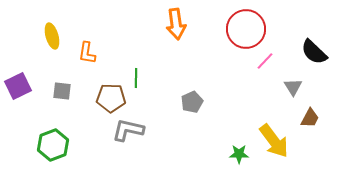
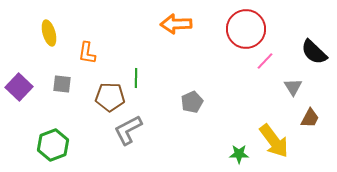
orange arrow: rotated 96 degrees clockwise
yellow ellipse: moved 3 px left, 3 px up
purple square: moved 1 px right, 1 px down; rotated 20 degrees counterclockwise
gray square: moved 7 px up
brown pentagon: moved 1 px left, 1 px up
gray L-shape: rotated 40 degrees counterclockwise
